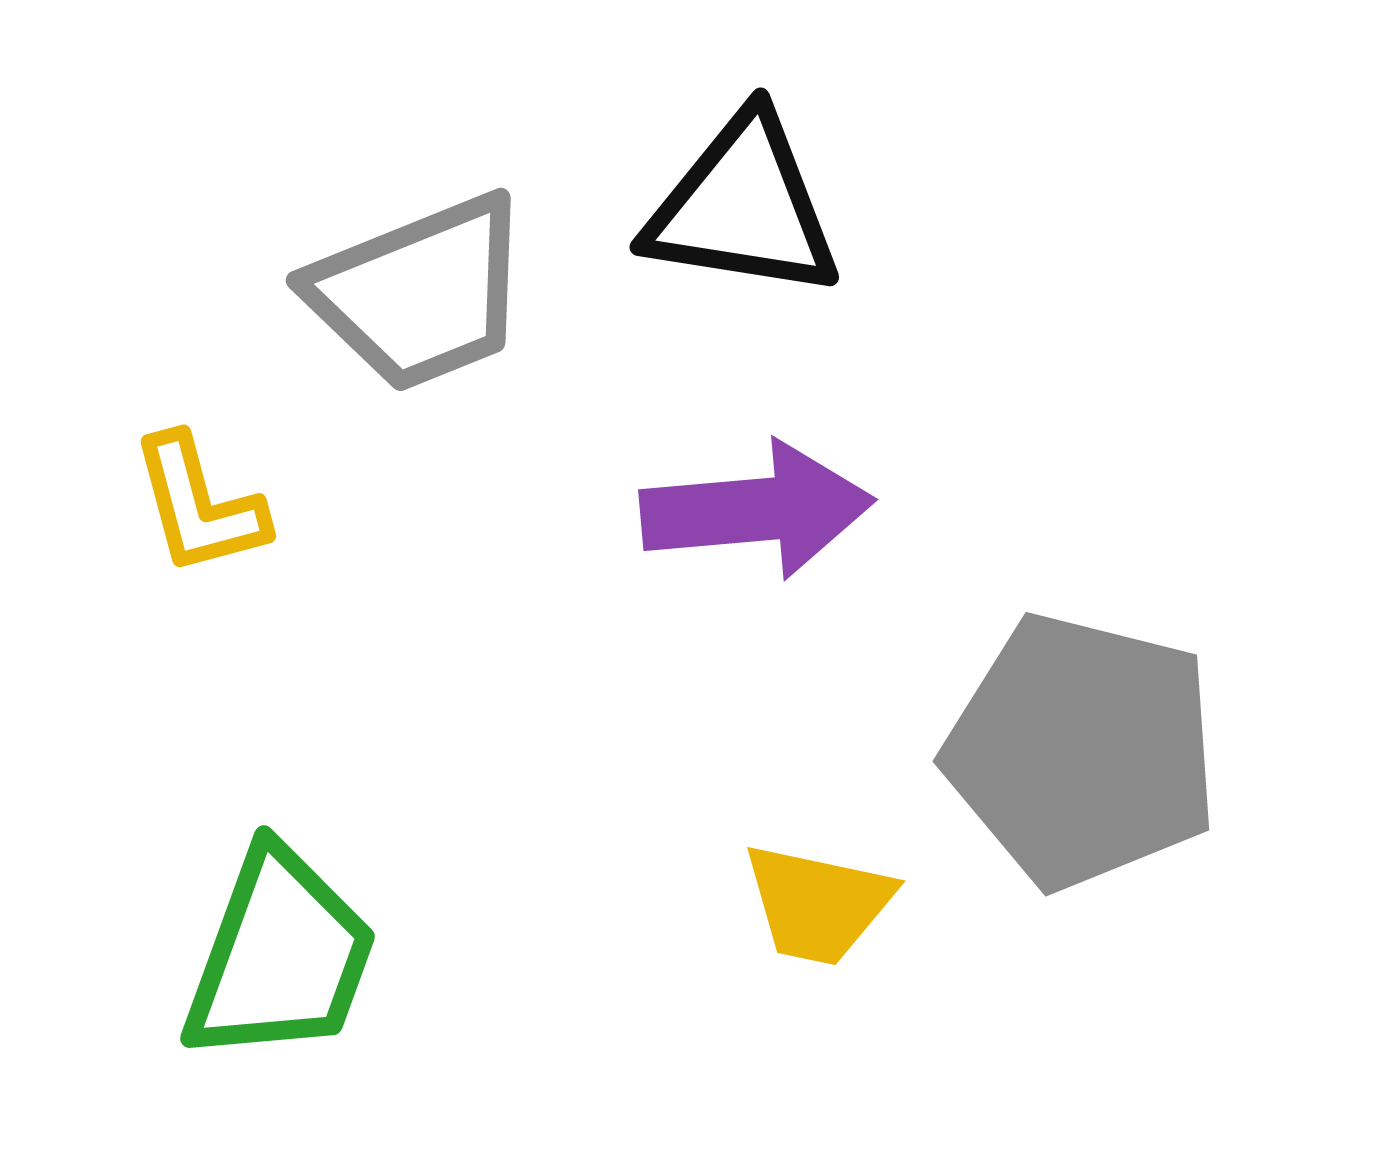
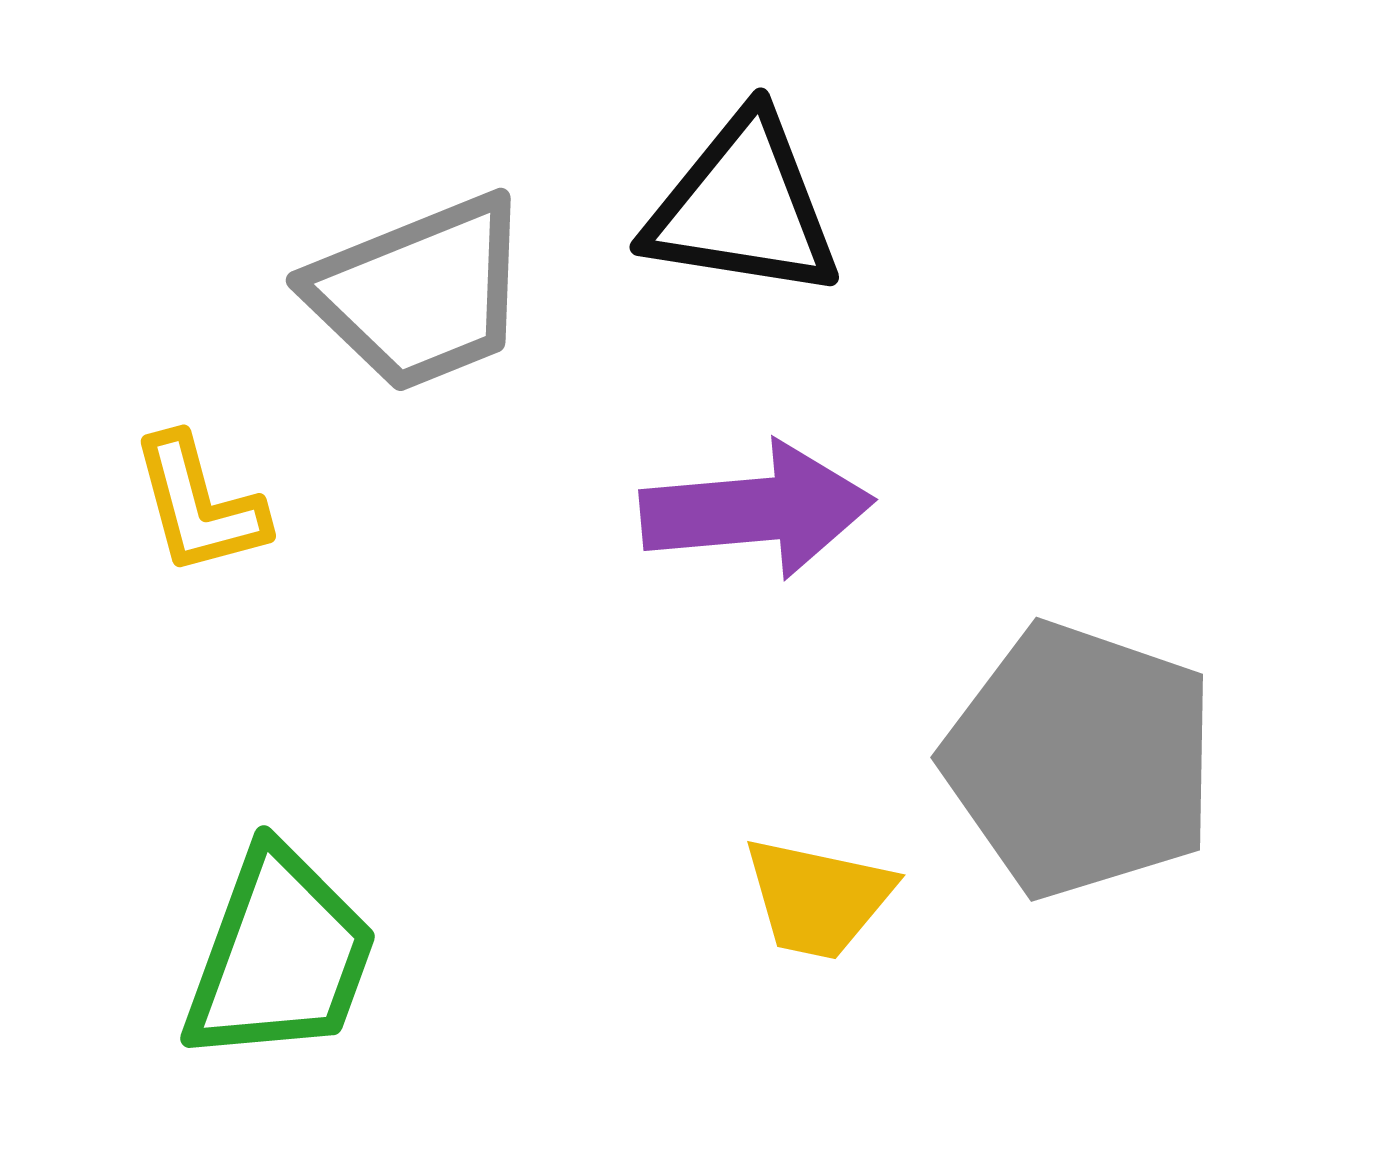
gray pentagon: moved 2 px left, 9 px down; rotated 5 degrees clockwise
yellow trapezoid: moved 6 px up
